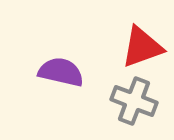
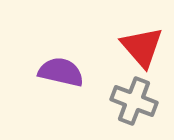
red triangle: rotated 51 degrees counterclockwise
